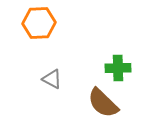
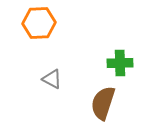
green cross: moved 2 px right, 5 px up
brown semicircle: rotated 64 degrees clockwise
